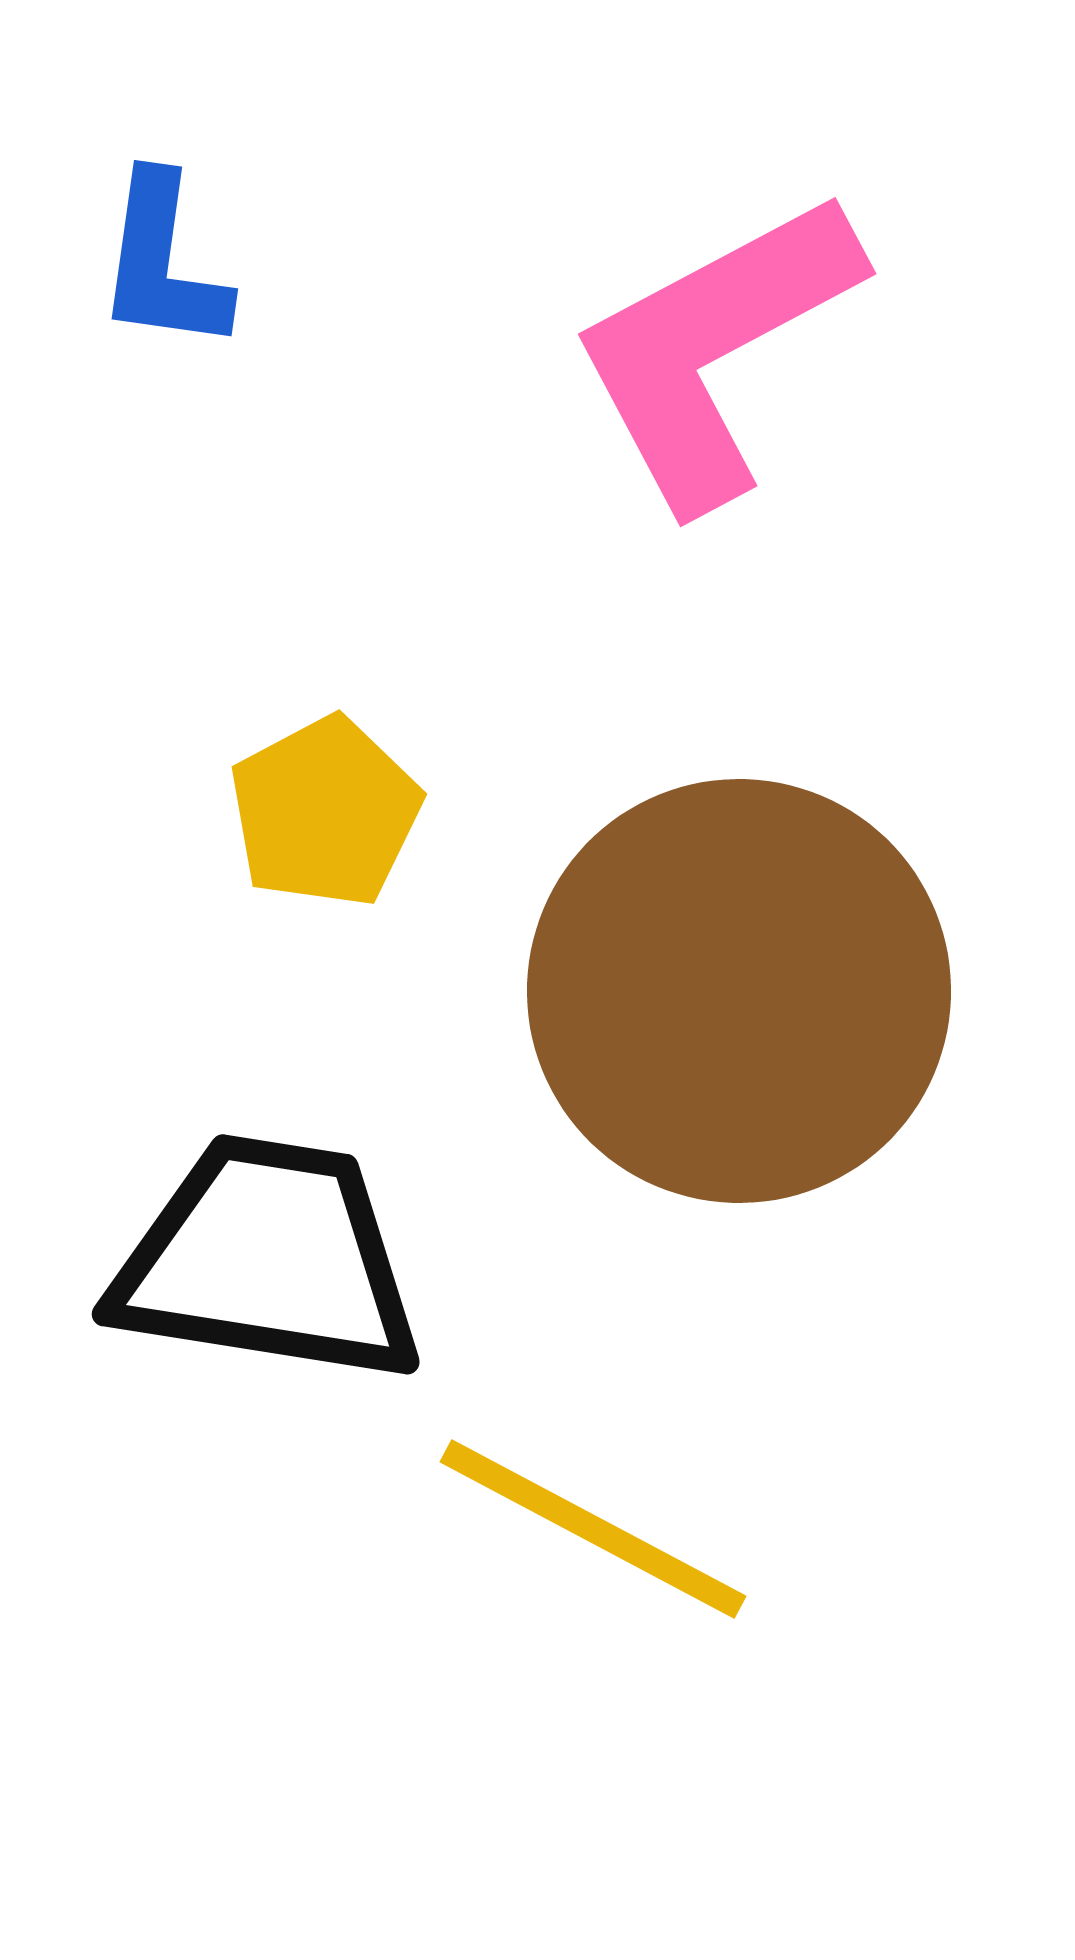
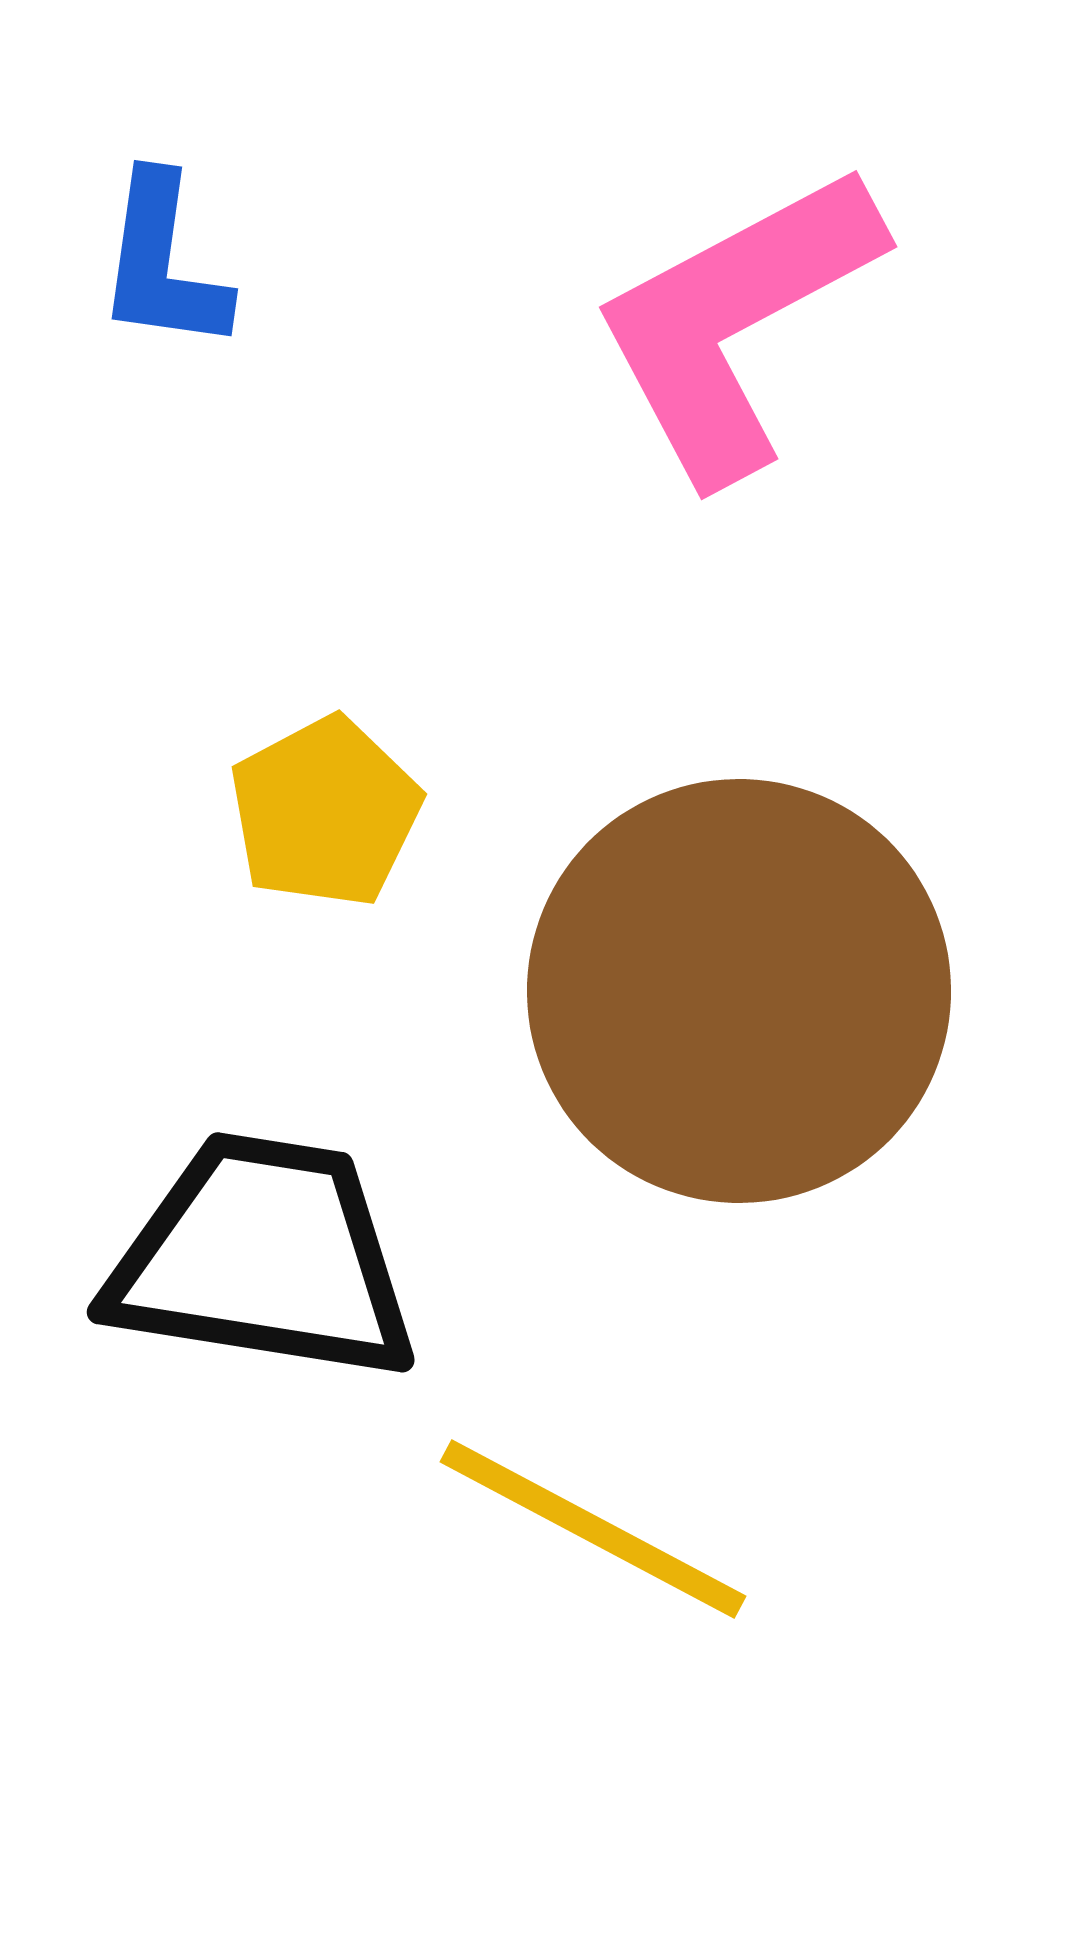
pink L-shape: moved 21 px right, 27 px up
black trapezoid: moved 5 px left, 2 px up
